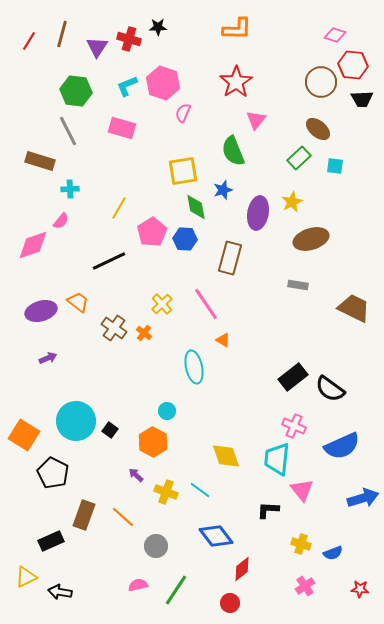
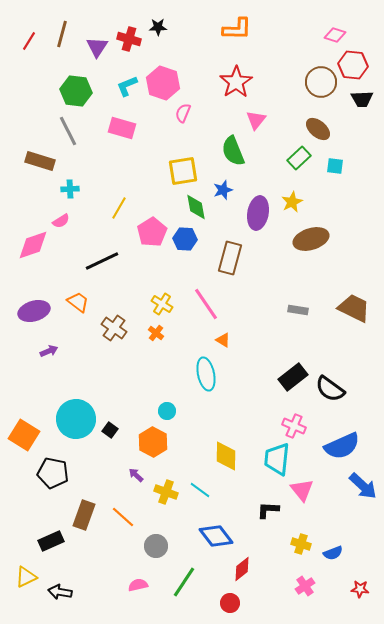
pink semicircle at (61, 221): rotated 18 degrees clockwise
black line at (109, 261): moved 7 px left
gray rectangle at (298, 285): moved 25 px down
yellow cross at (162, 304): rotated 15 degrees counterclockwise
purple ellipse at (41, 311): moved 7 px left
orange cross at (144, 333): moved 12 px right
purple arrow at (48, 358): moved 1 px right, 7 px up
cyan ellipse at (194, 367): moved 12 px right, 7 px down
cyan circle at (76, 421): moved 2 px up
yellow diamond at (226, 456): rotated 20 degrees clockwise
black pentagon at (53, 473): rotated 16 degrees counterclockwise
blue arrow at (363, 498): moved 12 px up; rotated 60 degrees clockwise
green line at (176, 590): moved 8 px right, 8 px up
